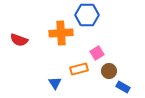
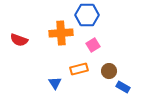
pink square: moved 4 px left, 8 px up
